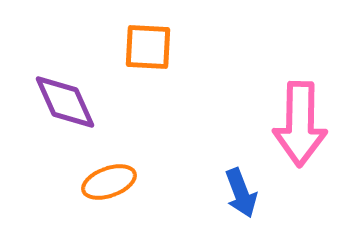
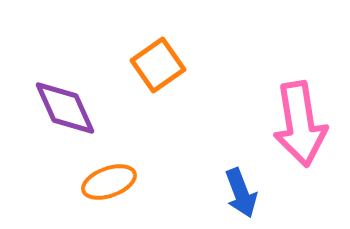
orange square: moved 10 px right, 18 px down; rotated 38 degrees counterclockwise
purple diamond: moved 6 px down
pink arrow: rotated 10 degrees counterclockwise
